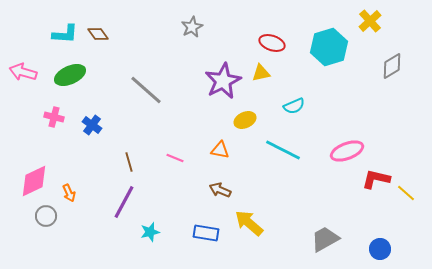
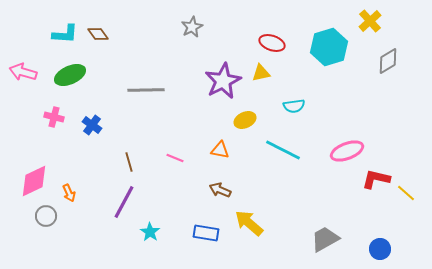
gray diamond: moved 4 px left, 5 px up
gray line: rotated 42 degrees counterclockwise
cyan semicircle: rotated 15 degrees clockwise
cyan star: rotated 24 degrees counterclockwise
